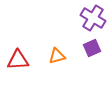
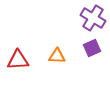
orange triangle: rotated 18 degrees clockwise
